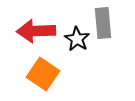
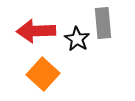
orange square: rotated 8 degrees clockwise
